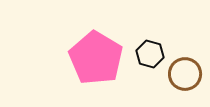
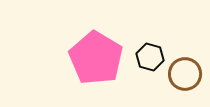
black hexagon: moved 3 px down
